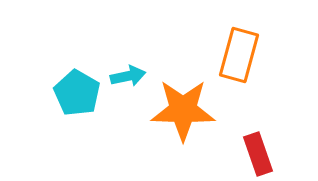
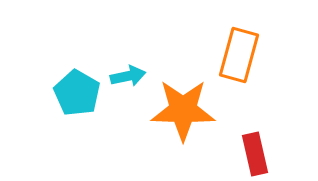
red rectangle: moved 3 px left; rotated 6 degrees clockwise
